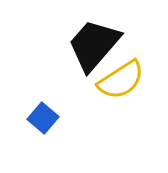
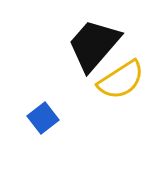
blue square: rotated 12 degrees clockwise
